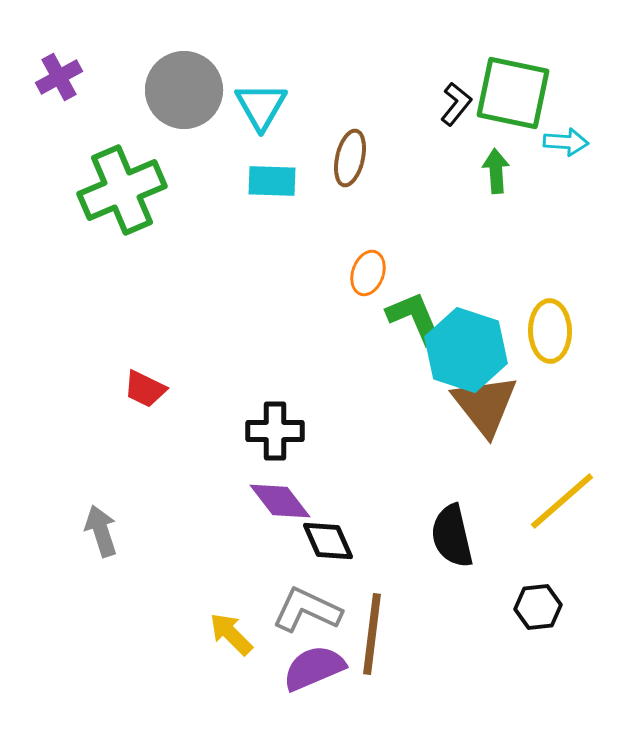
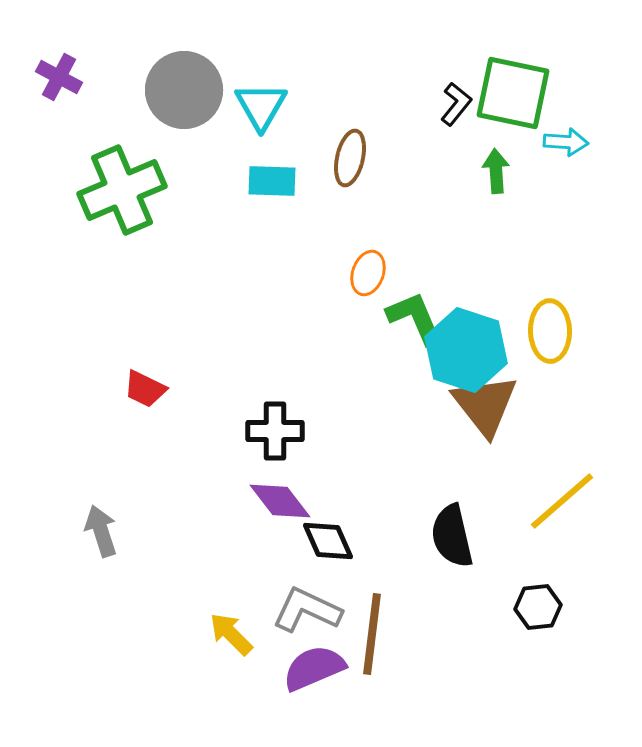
purple cross: rotated 33 degrees counterclockwise
